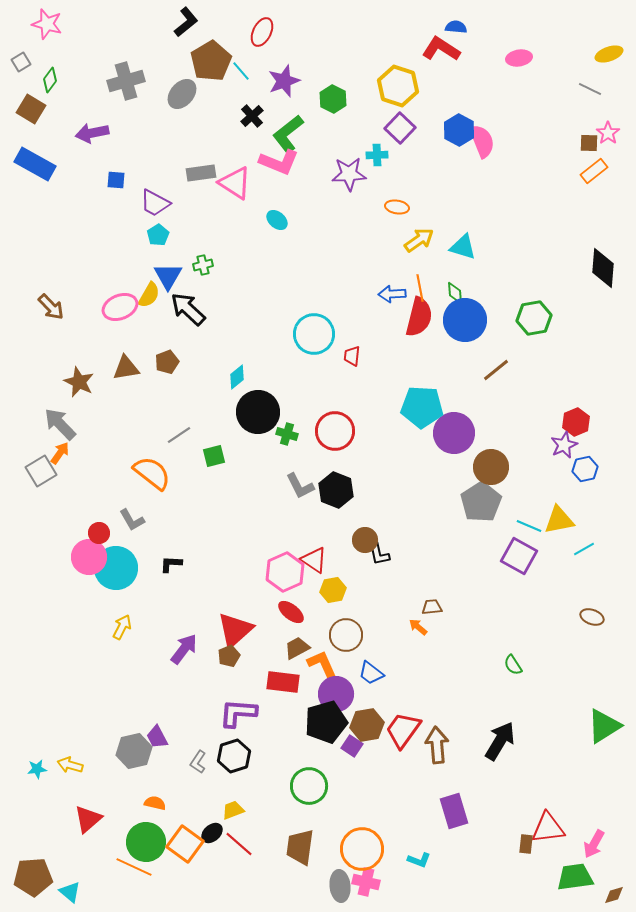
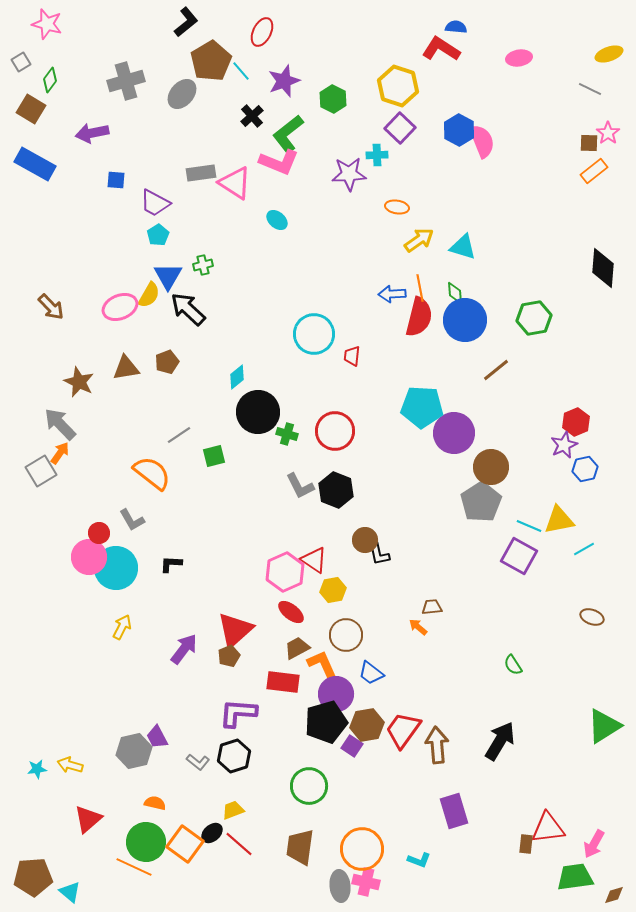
gray L-shape at (198, 762): rotated 85 degrees counterclockwise
